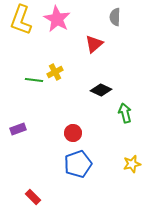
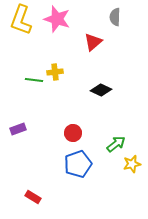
pink star: rotated 12 degrees counterclockwise
red triangle: moved 1 px left, 2 px up
yellow cross: rotated 21 degrees clockwise
green arrow: moved 9 px left, 31 px down; rotated 66 degrees clockwise
red rectangle: rotated 14 degrees counterclockwise
